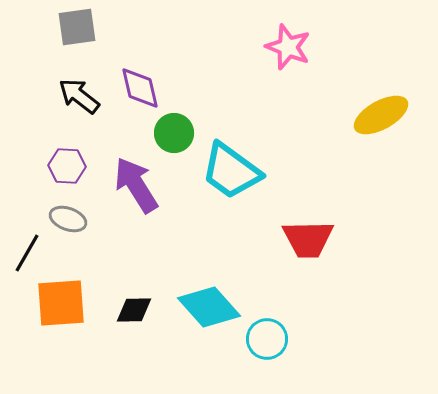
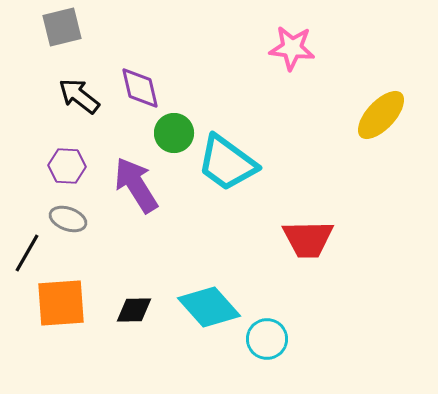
gray square: moved 15 px left; rotated 6 degrees counterclockwise
pink star: moved 4 px right, 1 px down; rotated 15 degrees counterclockwise
yellow ellipse: rotated 18 degrees counterclockwise
cyan trapezoid: moved 4 px left, 8 px up
